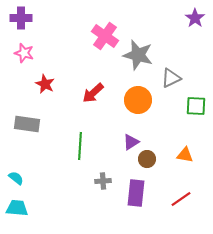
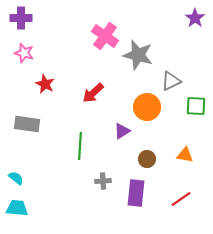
gray triangle: moved 3 px down
orange circle: moved 9 px right, 7 px down
purple triangle: moved 9 px left, 11 px up
